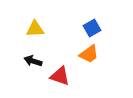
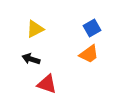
yellow triangle: rotated 24 degrees counterclockwise
black arrow: moved 2 px left, 2 px up
red triangle: moved 13 px left, 8 px down
